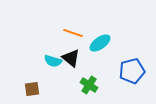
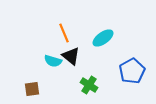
orange line: moved 9 px left; rotated 48 degrees clockwise
cyan ellipse: moved 3 px right, 5 px up
black triangle: moved 2 px up
blue pentagon: rotated 15 degrees counterclockwise
